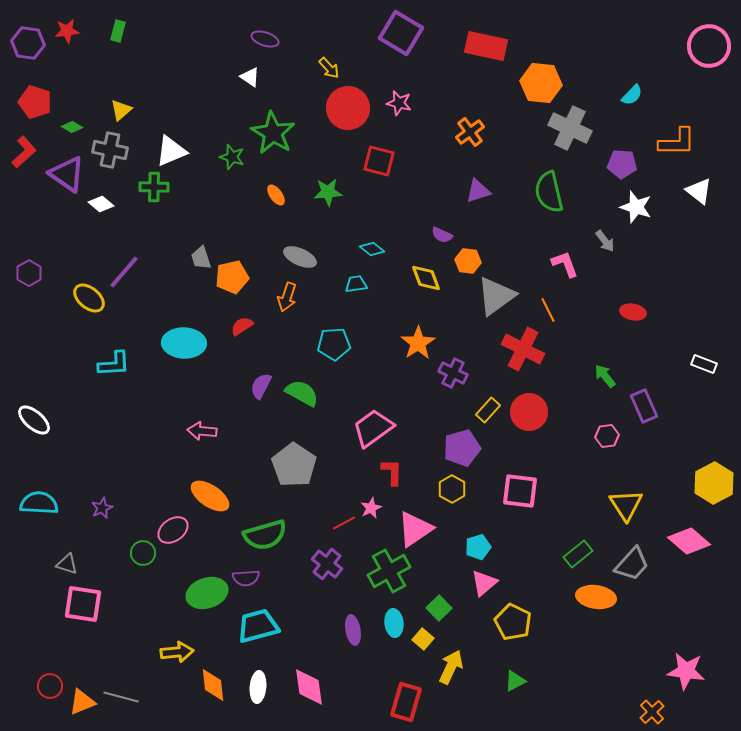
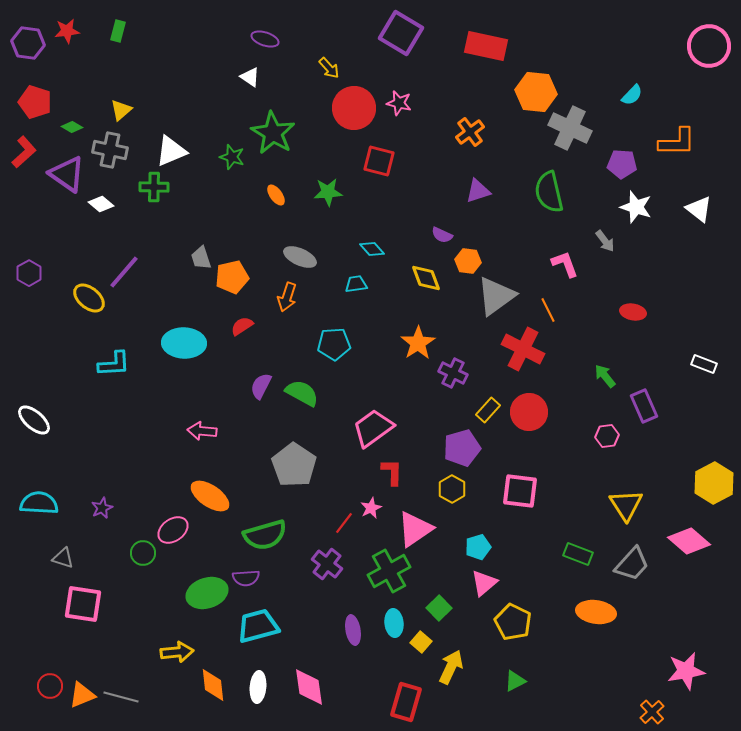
orange hexagon at (541, 83): moved 5 px left, 9 px down
red circle at (348, 108): moved 6 px right
white triangle at (699, 191): moved 18 px down
cyan diamond at (372, 249): rotated 10 degrees clockwise
red line at (344, 523): rotated 25 degrees counterclockwise
green rectangle at (578, 554): rotated 60 degrees clockwise
gray triangle at (67, 564): moved 4 px left, 6 px up
orange ellipse at (596, 597): moved 15 px down
yellow square at (423, 639): moved 2 px left, 3 px down
pink star at (686, 671): rotated 18 degrees counterclockwise
orange triangle at (82, 702): moved 7 px up
